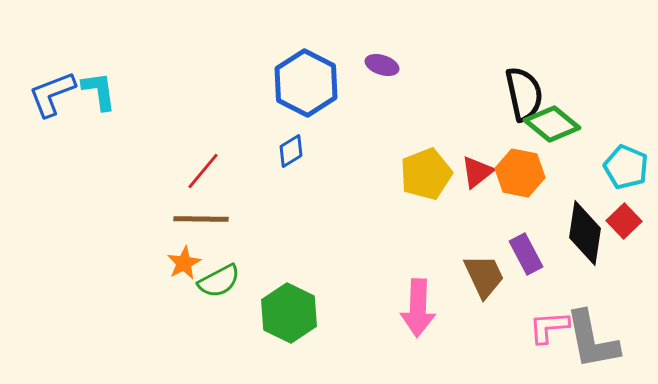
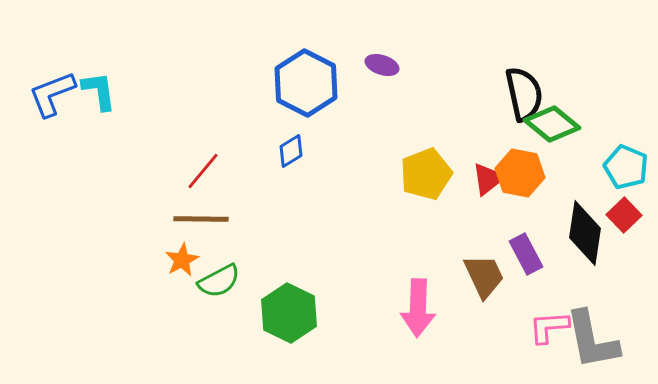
red triangle: moved 11 px right, 7 px down
red square: moved 6 px up
orange star: moved 2 px left, 3 px up
